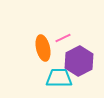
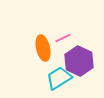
purple hexagon: rotated 8 degrees counterclockwise
cyan trapezoid: rotated 32 degrees counterclockwise
